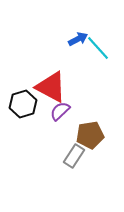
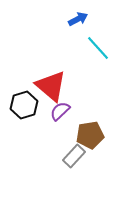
blue arrow: moved 20 px up
red triangle: moved 1 px up; rotated 12 degrees clockwise
black hexagon: moved 1 px right, 1 px down
gray rectangle: rotated 10 degrees clockwise
